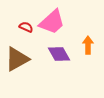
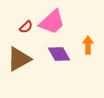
red semicircle: rotated 112 degrees clockwise
brown triangle: moved 2 px right
